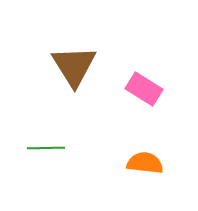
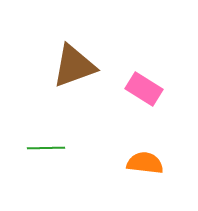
brown triangle: rotated 42 degrees clockwise
